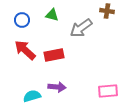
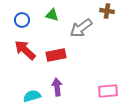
red rectangle: moved 2 px right
purple arrow: rotated 102 degrees counterclockwise
